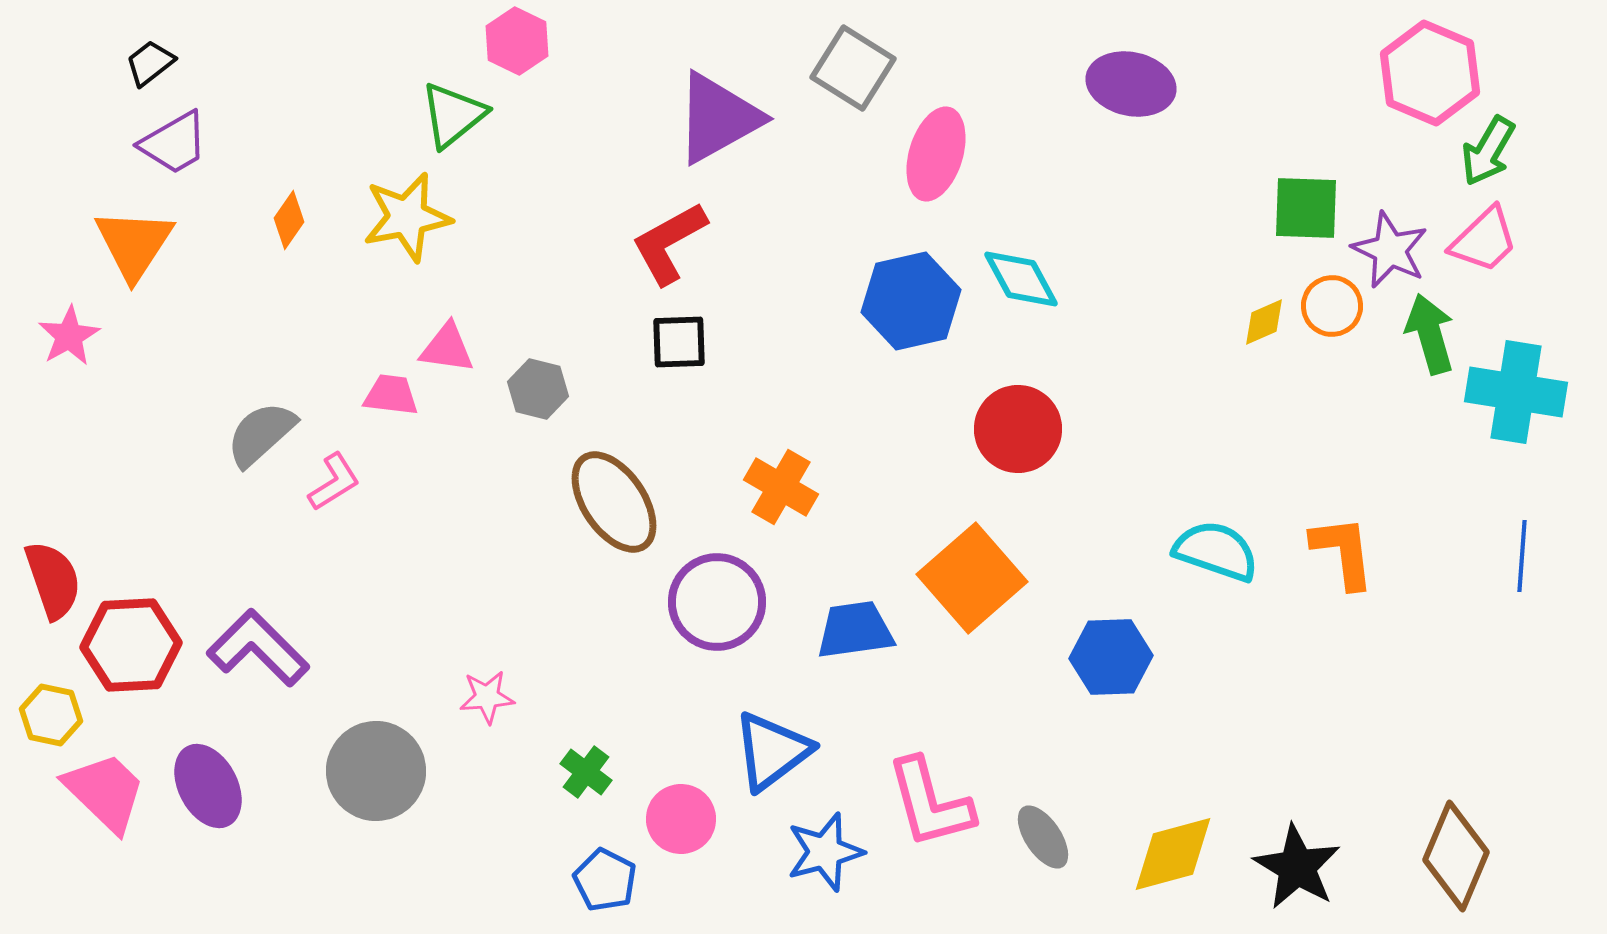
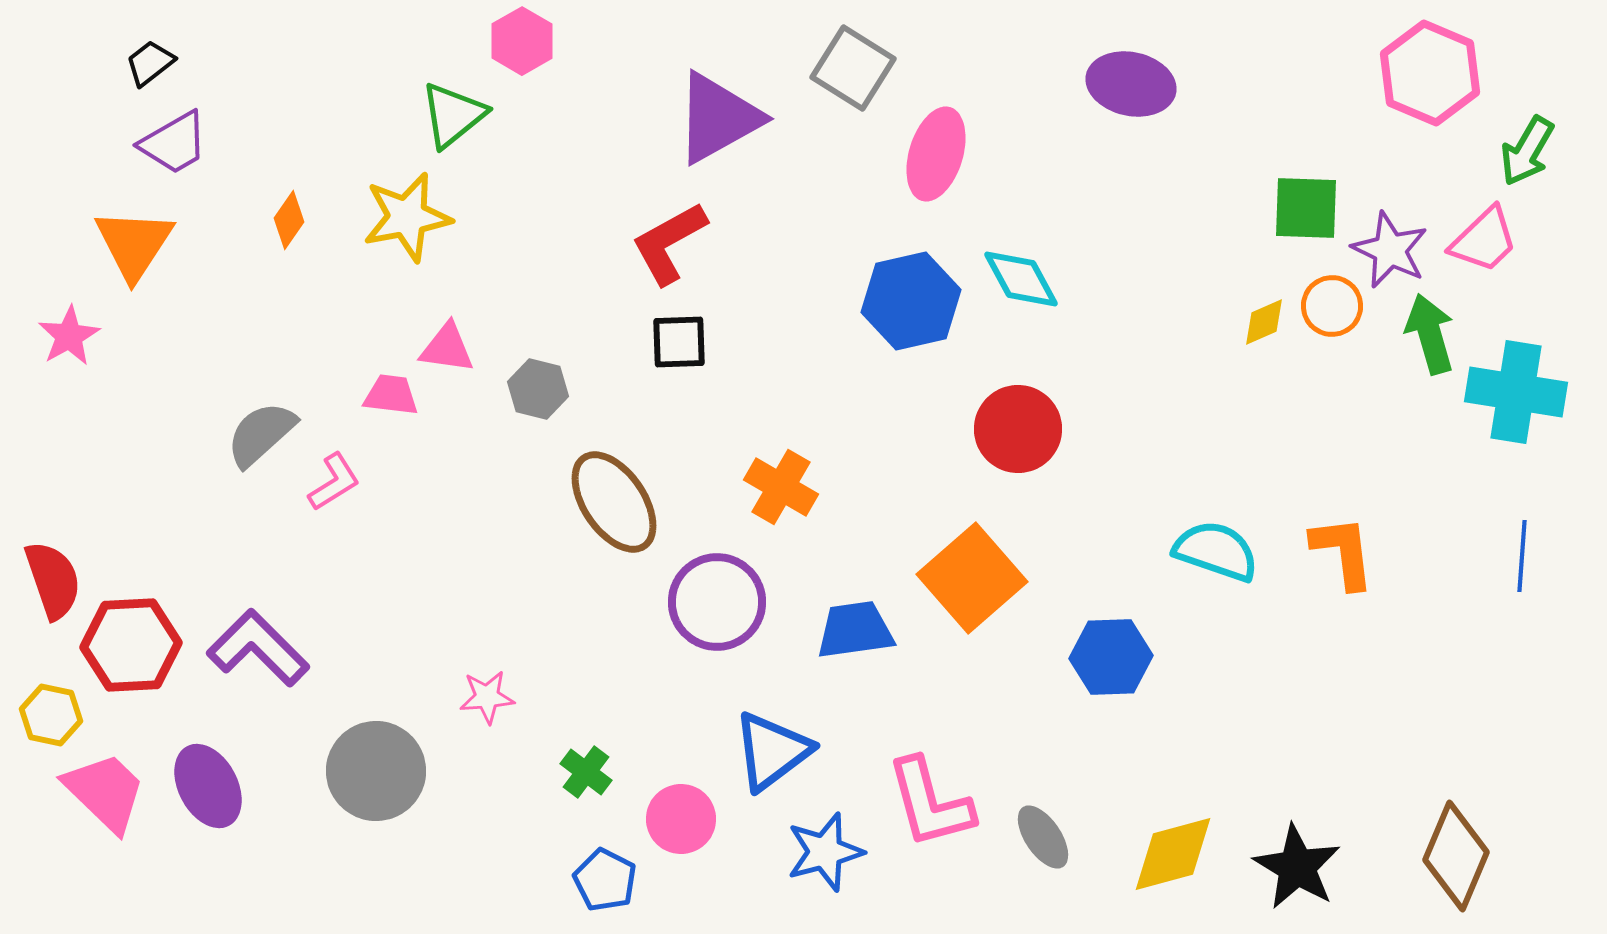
pink hexagon at (517, 41): moved 5 px right; rotated 4 degrees clockwise
green arrow at (1488, 151): moved 39 px right
